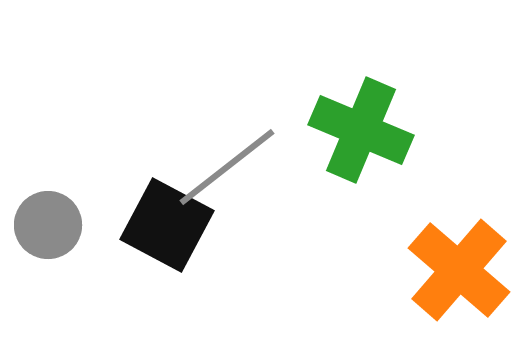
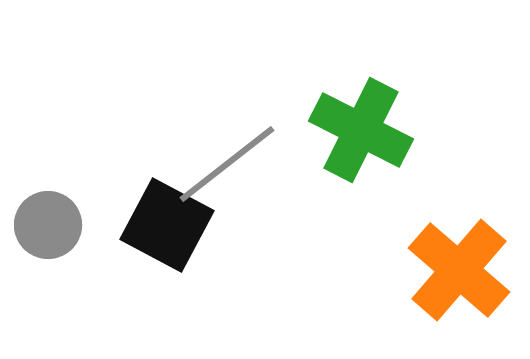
green cross: rotated 4 degrees clockwise
gray line: moved 3 px up
